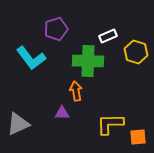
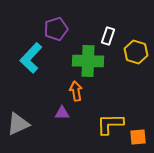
white rectangle: rotated 48 degrees counterclockwise
cyan L-shape: rotated 80 degrees clockwise
